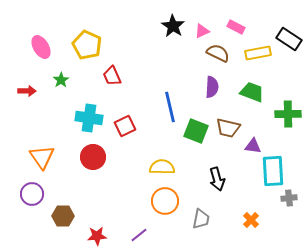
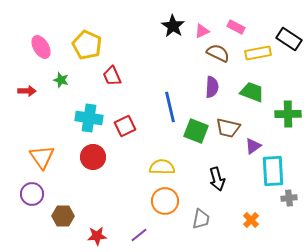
green star: rotated 21 degrees counterclockwise
purple triangle: rotated 42 degrees counterclockwise
